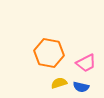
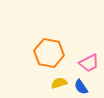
pink trapezoid: moved 3 px right
blue semicircle: rotated 42 degrees clockwise
